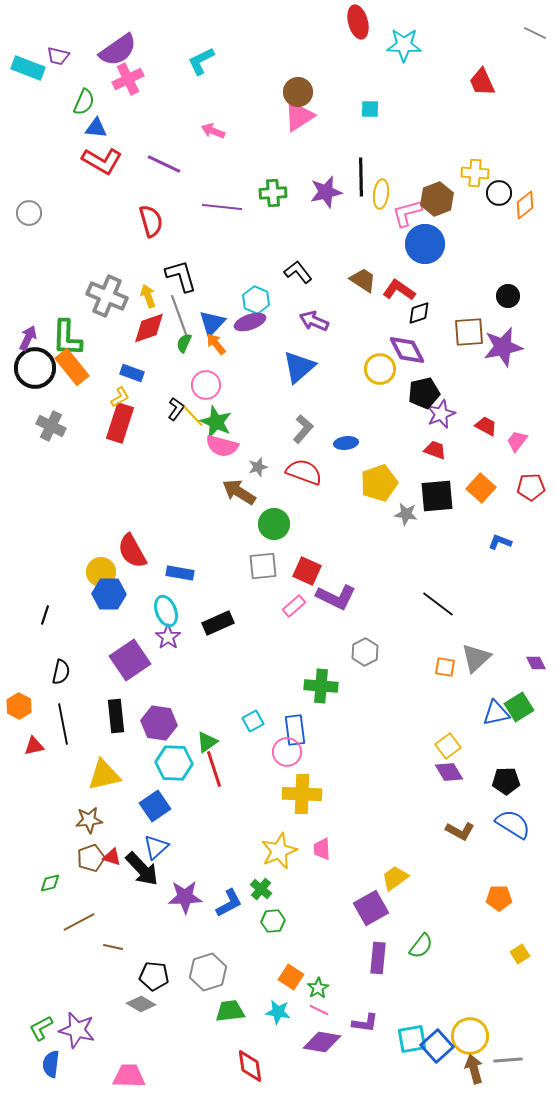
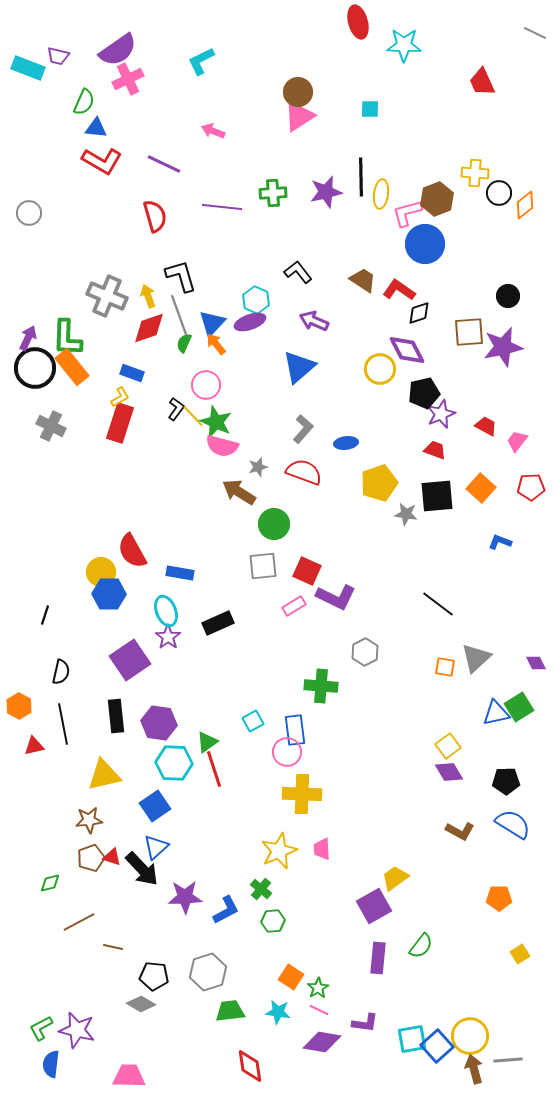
red semicircle at (151, 221): moved 4 px right, 5 px up
pink rectangle at (294, 606): rotated 10 degrees clockwise
blue L-shape at (229, 903): moved 3 px left, 7 px down
purple square at (371, 908): moved 3 px right, 2 px up
